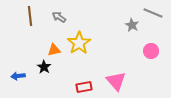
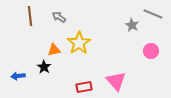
gray line: moved 1 px down
